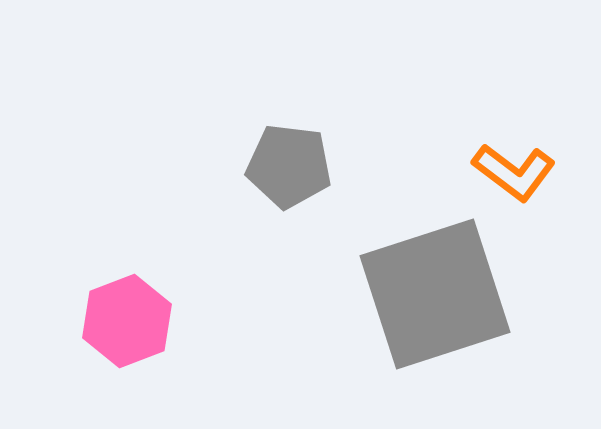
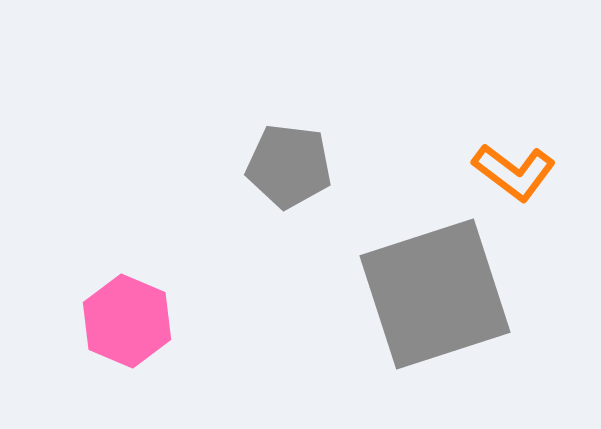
pink hexagon: rotated 16 degrees counterclockwise
